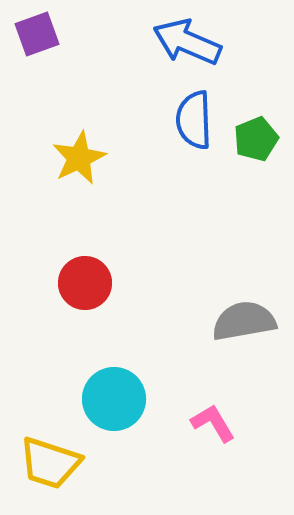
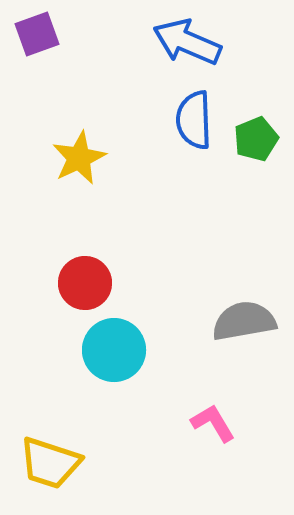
cyan circle: moved 49 px up
